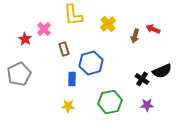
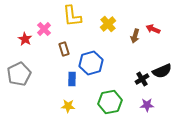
yellow L-shape: moved 1 px left, 1 px down
black cross: rotated 24 degrees clockwise
